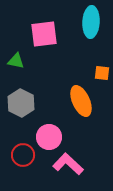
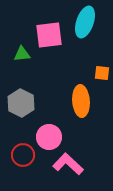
cyan ellipse: moved 6 px left; rotated 16 degrees clockwise
pink square: moved 5 px right, 1 px down
green triangle: moved 6 px right, 7 px up; rotated 18 degrees counterclockwise
orange ellipse: rotated 20 degrees clockwise
